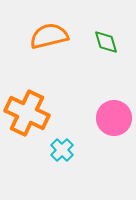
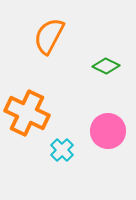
orange semicircle: rotated 48 degrees counterclockwise
green diamond: moved 24 px down; rotated 48 degrees counterclockwise
pink circle: moved 6 px left, 13 px down
